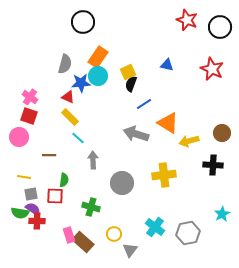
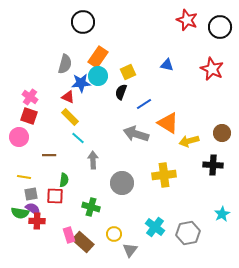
black semicircle at (131, 84): moved 10 px left, 8 px down
